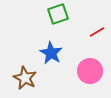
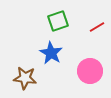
green square: moved 7 px down
red line: moved 5 px up
brown star: rotated 20 degrees counterclockwise
